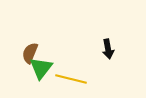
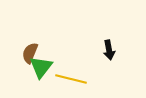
black arrow: moved 1 px right, 1 px down
green triangle: moved 1 px up
